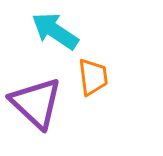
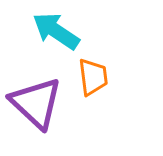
cyan arrow: moved 1 px right
